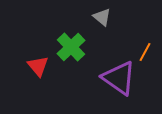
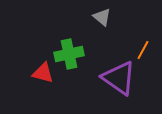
green cross: moved 2 px left, 7 px down; rotated 32 degrees clockwise
orange line: moved 2 px left, 2 px up
red triangle: moved 5 px right, 7 px down; rotated 35 degrees counterclockwise
